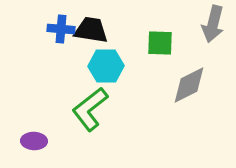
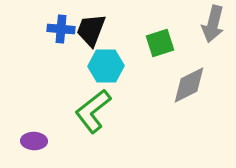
black trapezoid: rotated 78 degrees counterclockwise
green square: rotated 20 degrees counterclockwise
green L-shape: moved 3 px right, 2 px down
